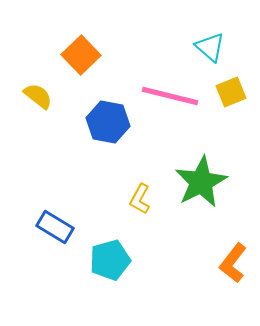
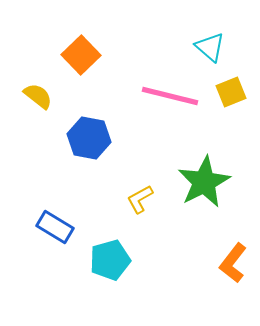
blue hexagon: moved 19 px left, 16 px down
green star: moved 3 px right
yellow L-shape: rotated 32 degrees clockwise
